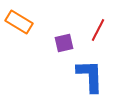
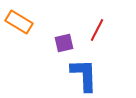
red line: moved 1 px left
blue L-shape: moved 6 px left, 1 px up
